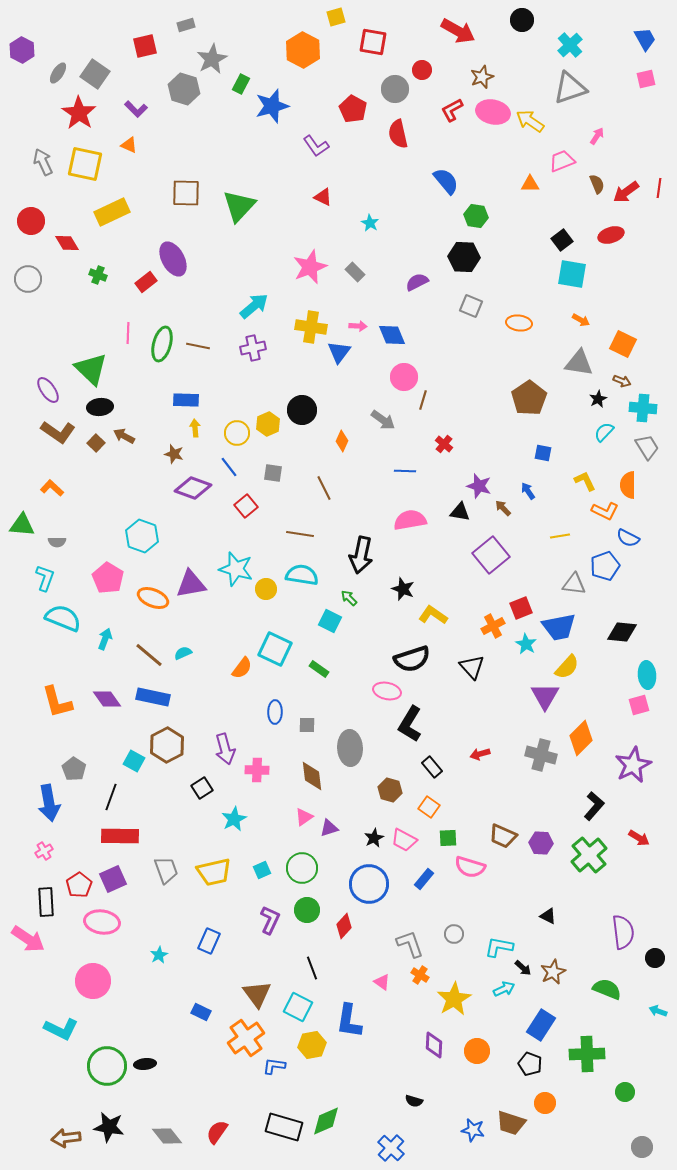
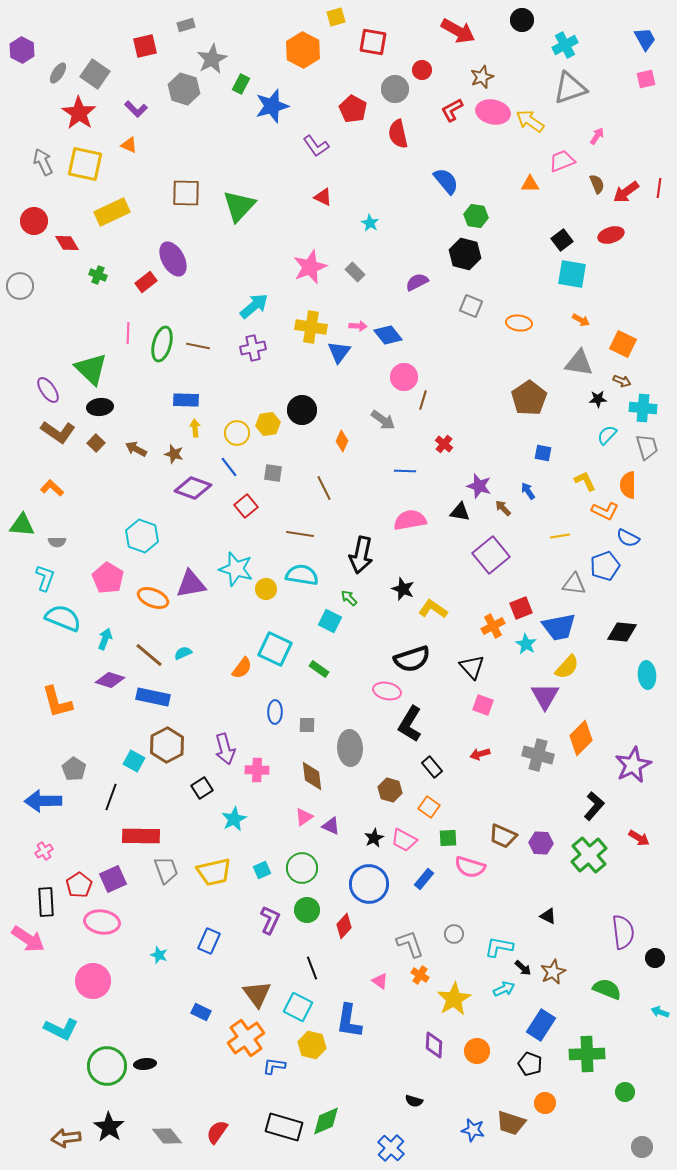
cyan cross at (570, 45): moved 5 px left; rotated 15 degrees clockwise
red circle at (31, 221): moved 3 px right
black hexagon at (464, 257): moved 1 px right, 3 px up; rotated 12 degrees clockwise
gray circle at (28, 279): moved 8 px left, 7 px down
blue diamond at (392, 335): moved 4 px left; rotated 16 degrees counterclockwise
black star at (598, 399): rotated 24 degrees clockwise
yellow hexagon at (268, 424): rotated 15 degrees clockwise
cyan semicircle at (604, 432): moved 3 px right, 3 px down
brown arrow at (124, 436): moved 12 px right, 13 px down
gray trapezoid at (647, 447): rotated 16 degrees clockwise
yellow L-shape at (433, 615): moved 6 px up
purple diamond at (107, 699): moved 3 px right, 19 px up; rotated 36 degrees counterclockwise
pink square at (639, 705): moved 156 px left; rotated 35 degrees clockwise
gray cross at (541, 755): moved 3 px left
blue arrow at (49, 803): moved 6 px left, 2 px up; rotated 99 degrees clockwise
purple triangle at (329, 828): moved 2 px right, 2 px up; rotated 42 degrees clockwise
red rectangle at (120, 836): moved 21 px right
cyan star at (159, 955): rotated 24 degrees counterclockwise
pink triangle at (382, 982): moved 2 px left, 1 px up
cyan arrow at (658, 1011): moved 2 px right, 1 px down
yellow hexagon at (312, 1045): rotated 24 degrees clockwise
black star at (109, 1127): rotated 24 degrees clockwise
